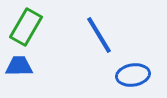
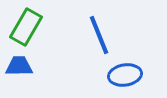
blue line: rotated 9 degrees clockwise
blue ellipse: moved 8 px left
